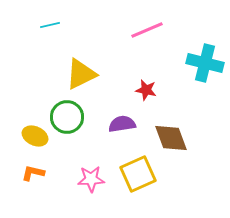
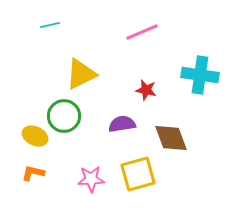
pink line: moved 5 px left, 2 px down
cyan cross: moved 5 px left, 12 px down; rotated 6 degrees counterclockwise
green circle: moved 3 px left, 1 px up
yellow square: rotated 9 degrees clockwise
